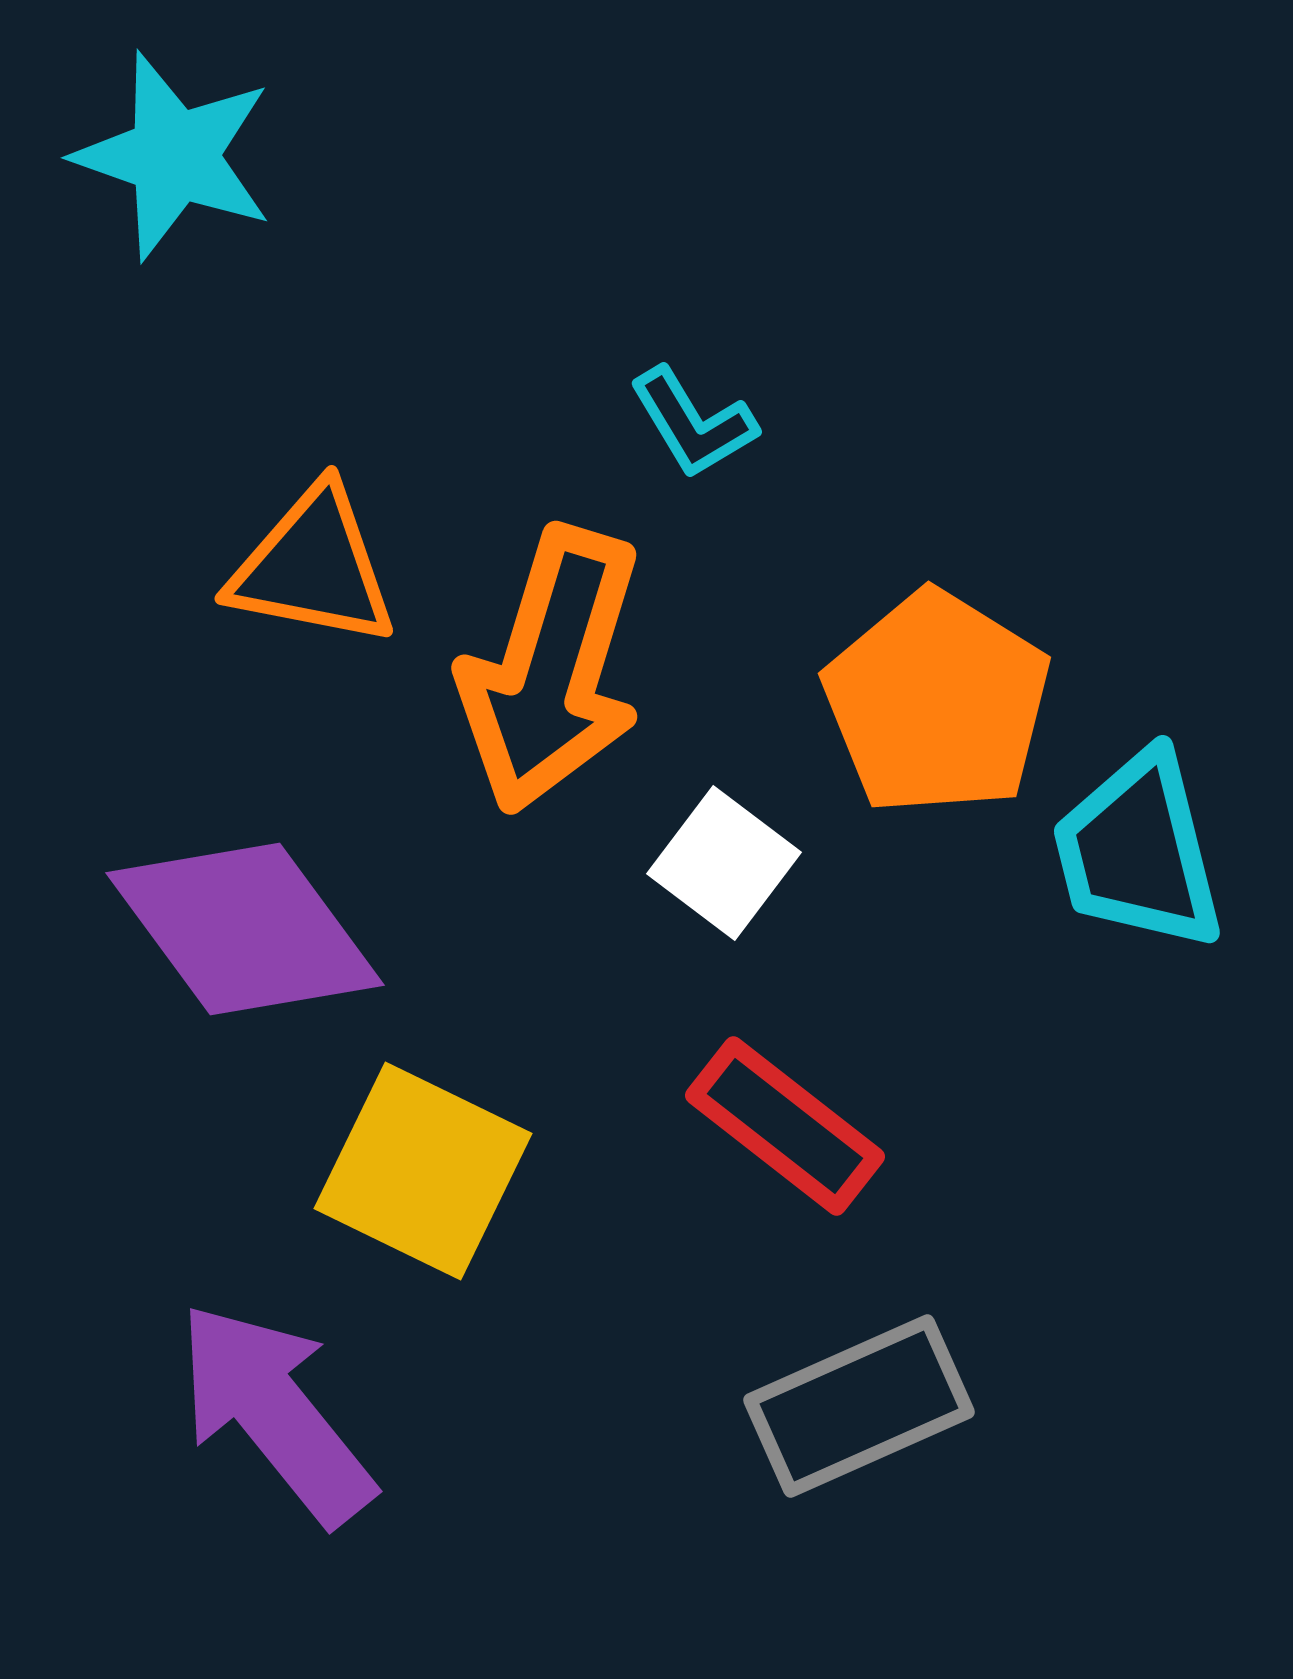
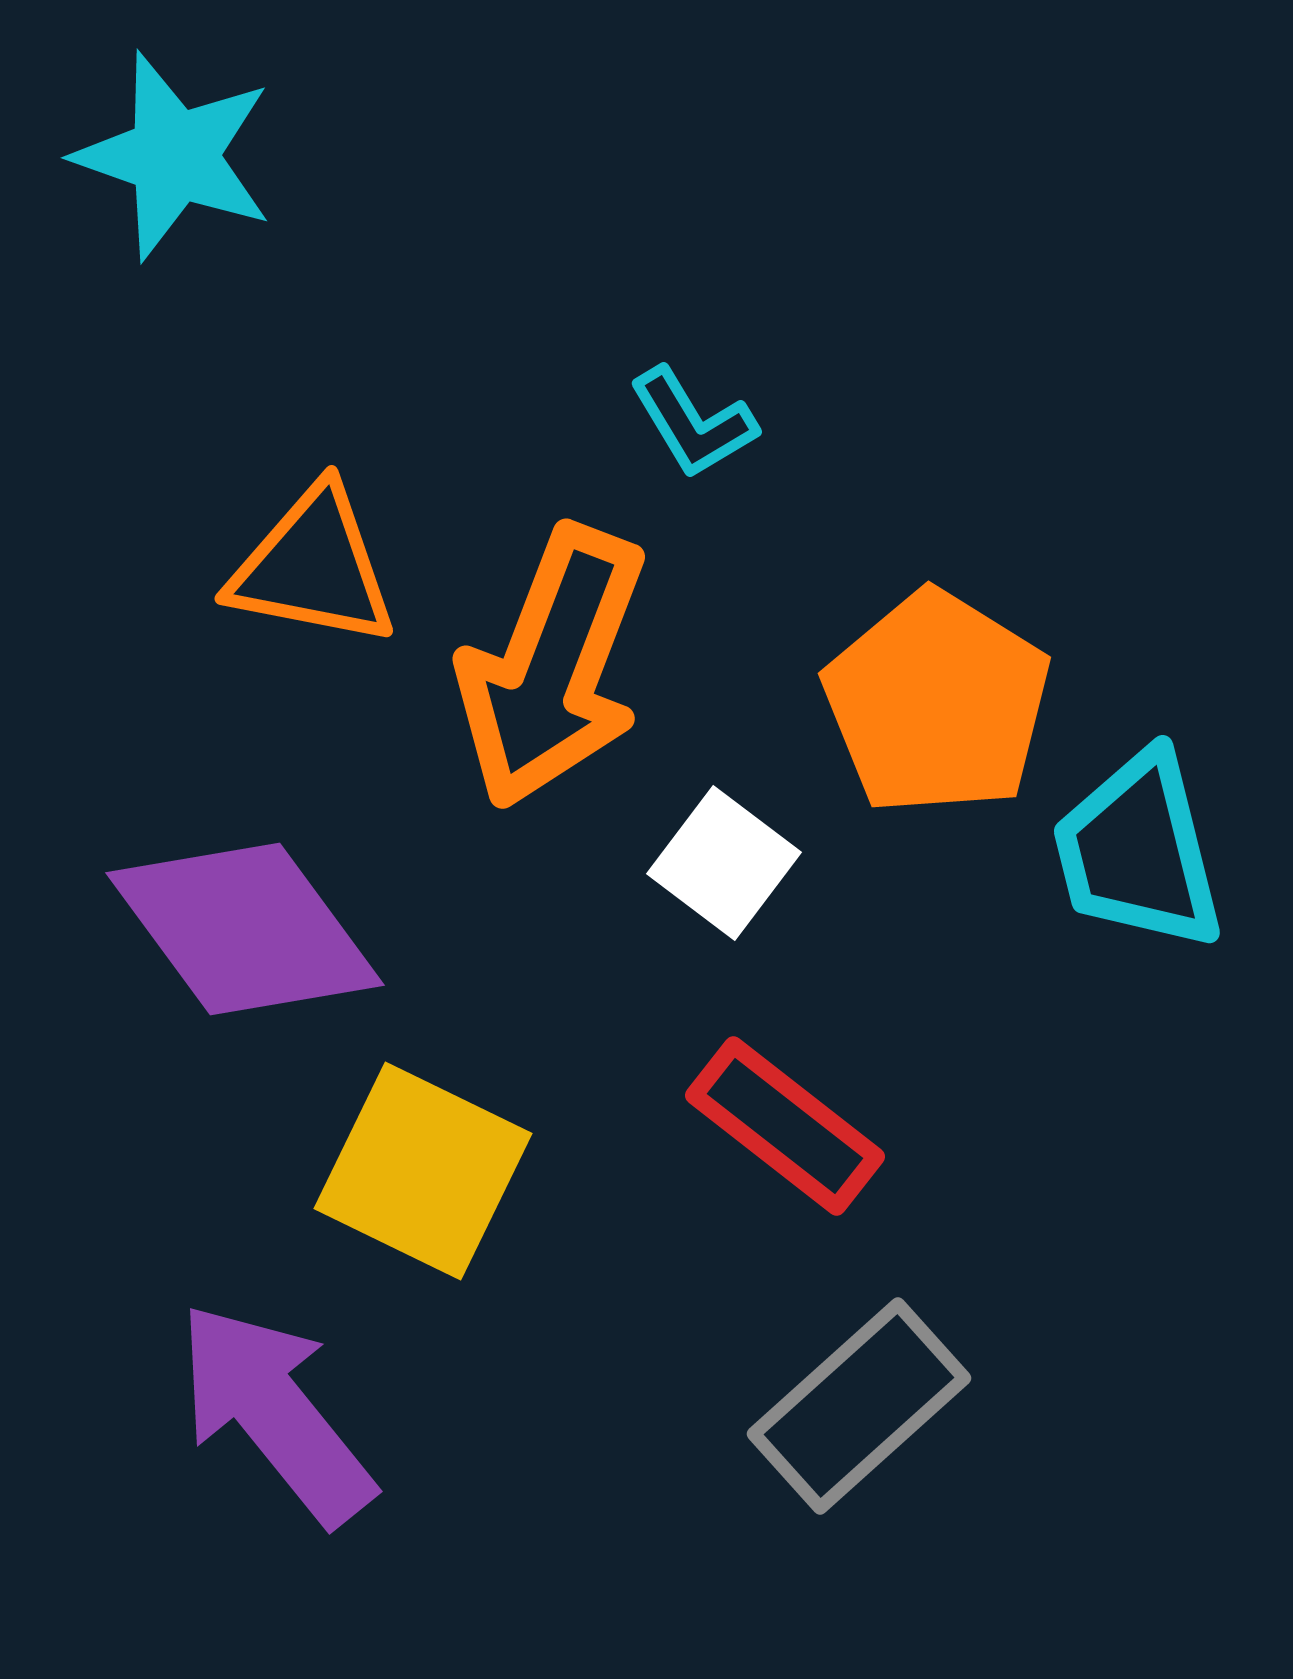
orange arrow: moved 1 px right, 3 px up; rotated 4 degrees clockwise
gray rectangle: rotated 18 degrees counterclockwise
